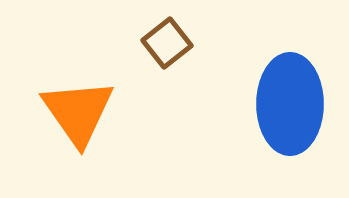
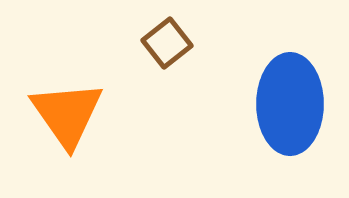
orange triangle: moved 11 px left, 2 px down
